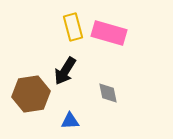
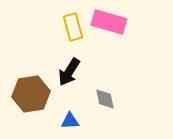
pink rectangle: moved 11 px up
black arrow: moved 4 px right, 1 px down
gray diamond: moved 3 px left, 6 px down
